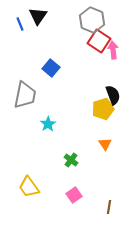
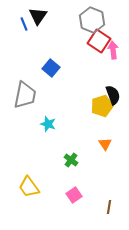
blue line: moved 4 px right
yellow pentagon: moved 1 px left, 3 px up
cyan star: rotated 21 degrees counterclockwise
